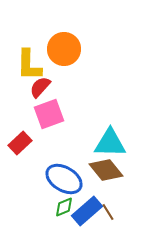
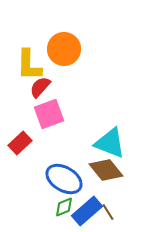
cyan triangle: rotated 20 degrees clockwise
